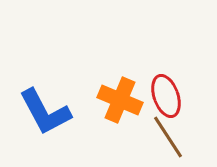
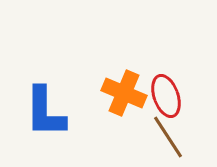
orange cross: moved 4 px right, 7 px up
blue L-shape: rotated 28 degrees clockwise
